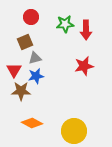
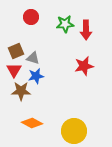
brown square: moved 9 px left, 9 px down
gray triangle: moved 2 px left; rotated 32 degrees clockwise
